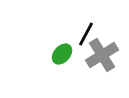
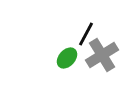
green ellipse: moved 5 px right, 4 px down
